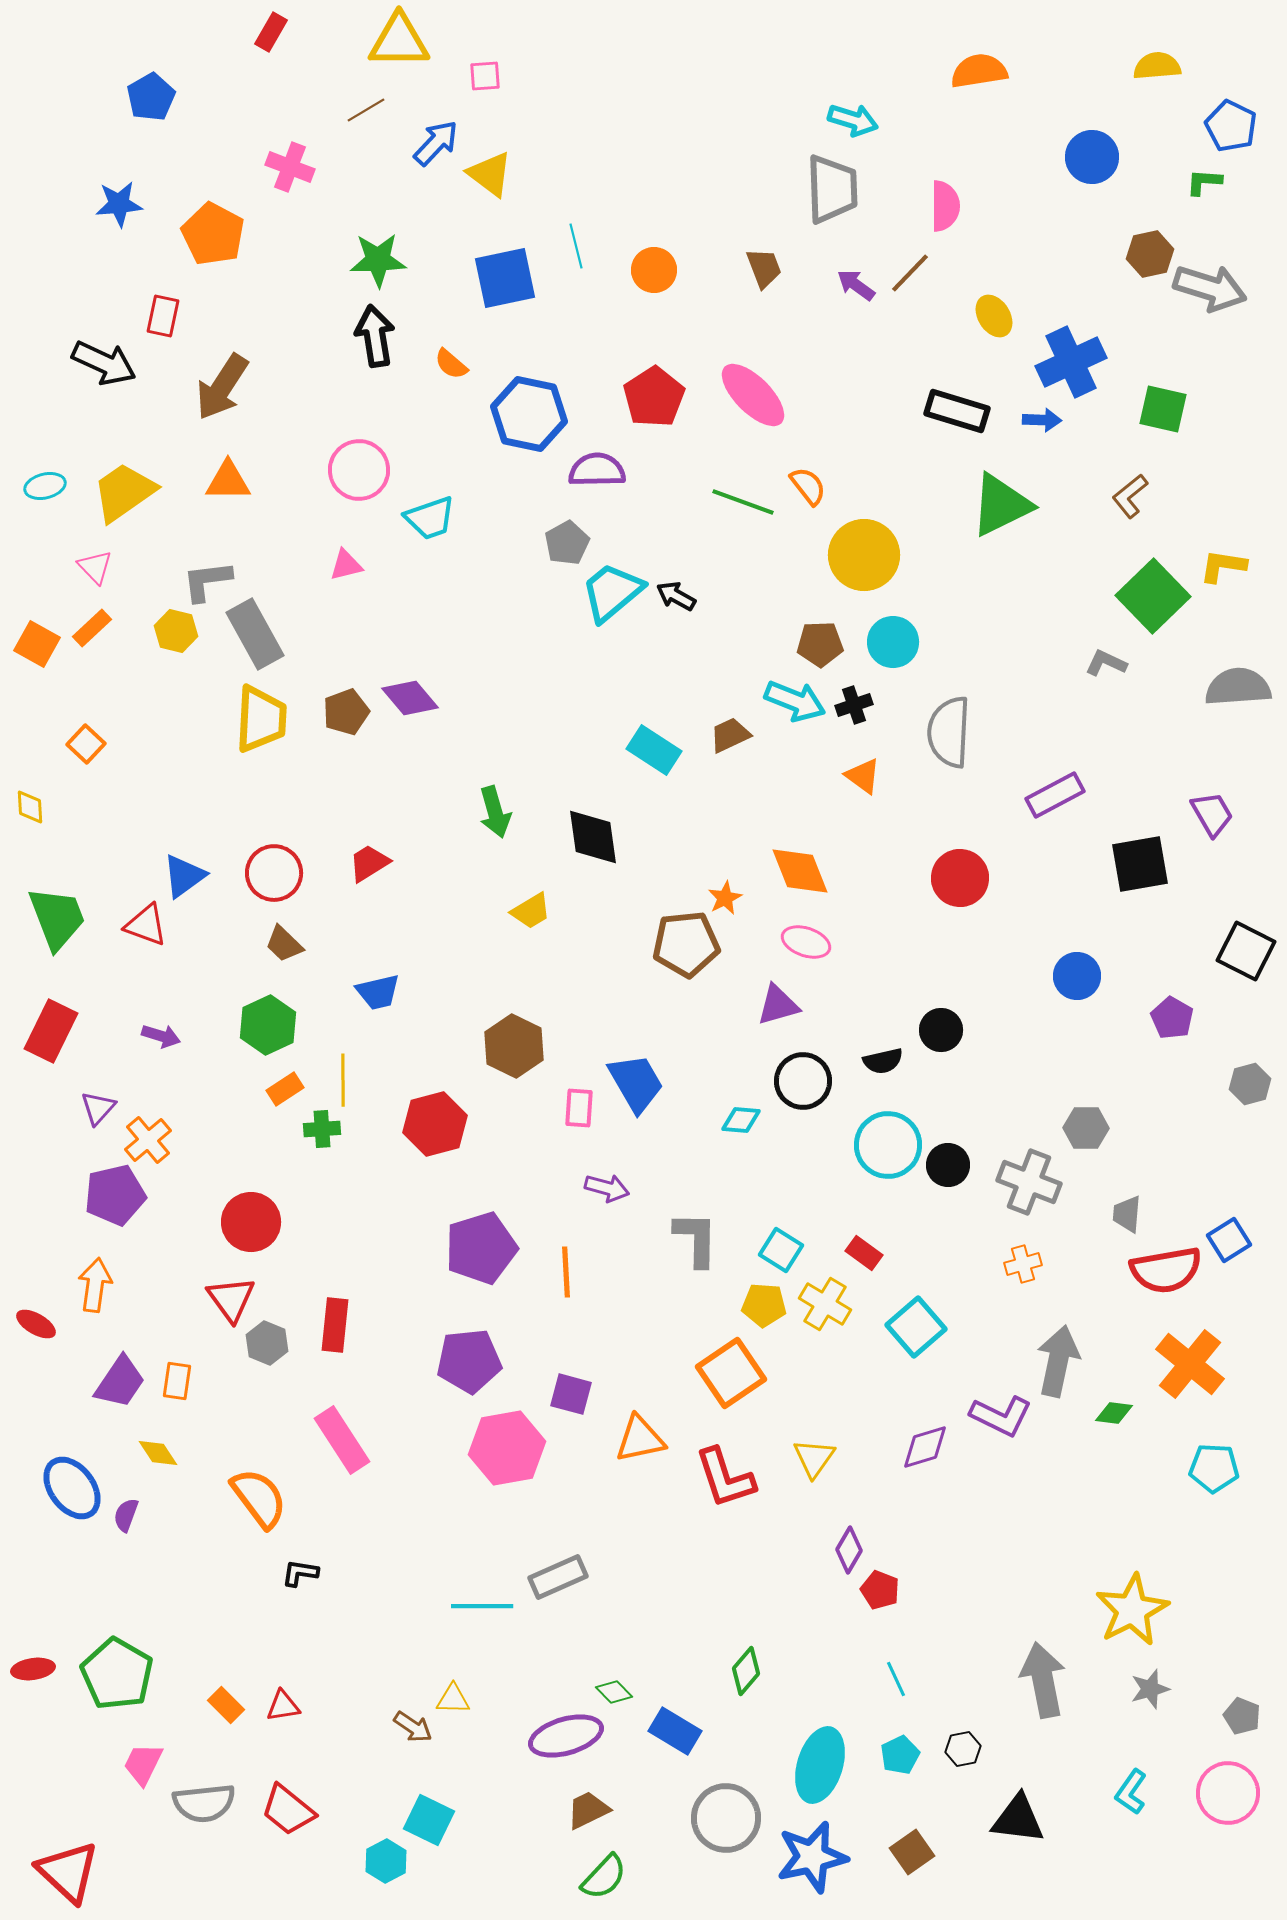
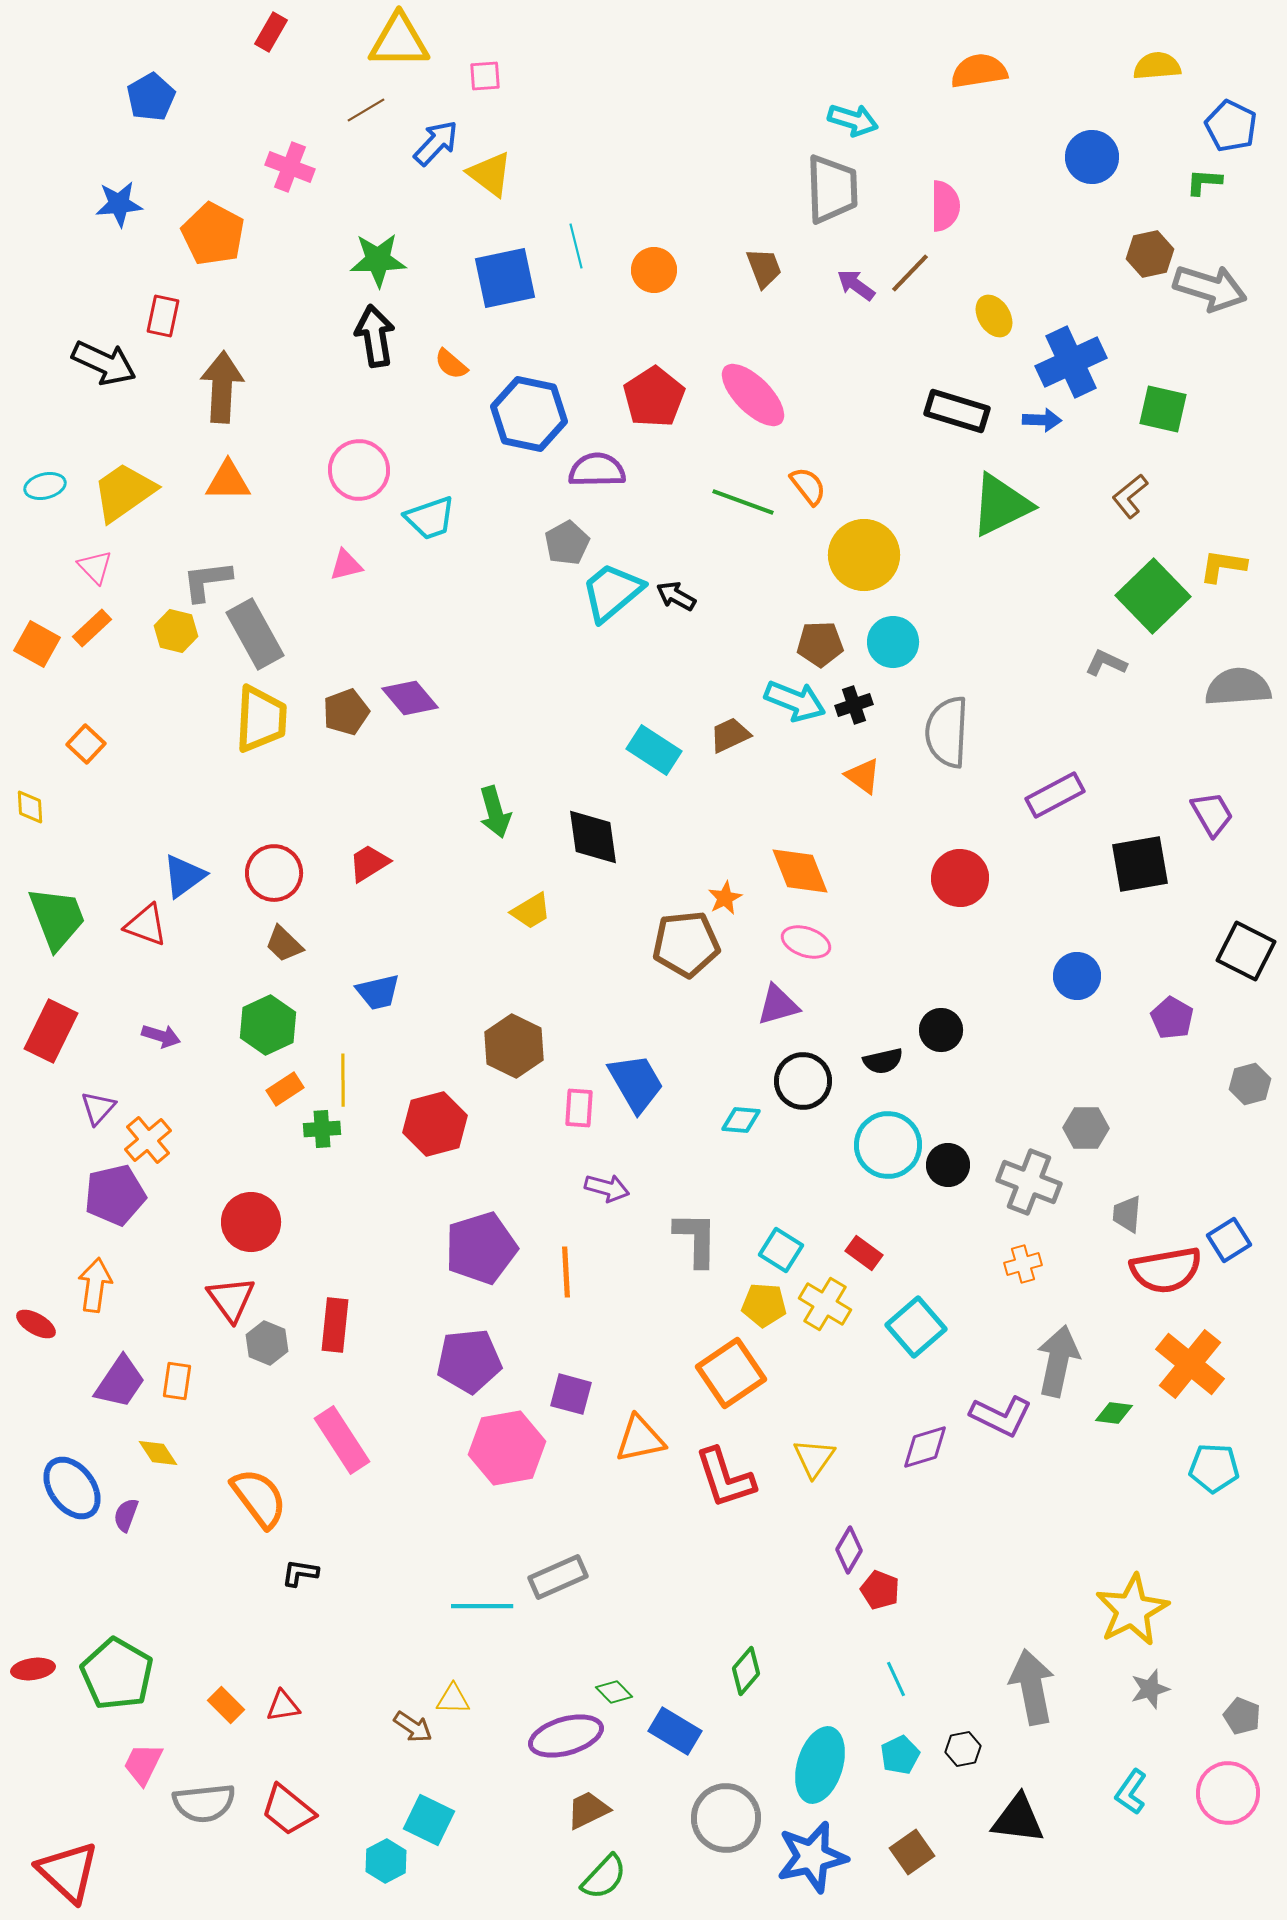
brown arrow at (222, 387): rotated 150 degrees clockwise
gray semicircle at (949, 732): moved 2 px left
gray arrow at (1043, 1680): moved 11 px left, 7 px down
